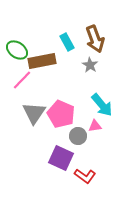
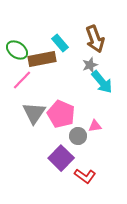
cyan rectangle: moved 7 px left, 1 px down; rotated 12 degrees counterclockwise
brown rectangle: moved 2 px up
gray star: rotated 21 degrees clockwise
cyan arrow: moved 23 px up
purple square: rotated 20 degrees clockwise
